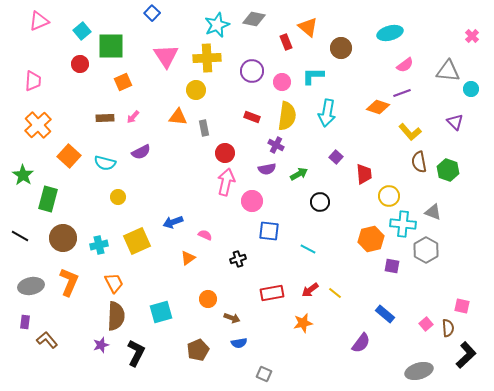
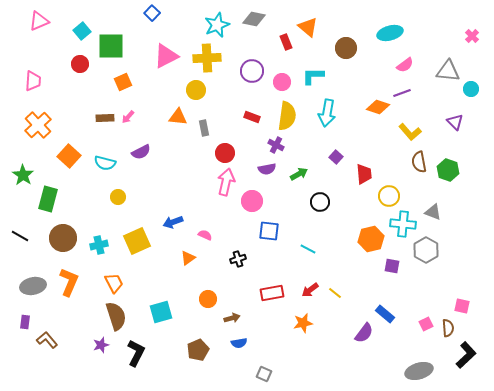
brown circle at (341, 48): moved 5 px right
pink triangle at (166, 56): rotated 36 degrees clockwise
pink arrow at (133, 117): moved 5 px left
gray ellipse at (31, 286): moved 2 px right
brown semicircle at (116, 316): rotated 20 degrees counterclockwise
brown arrow at (232, 318): rotated 35 degrees counterclockwise
pink square at (426, 324): rotated 16 degrees clockwise
purple semicircle at (361, 343): moved 3 px right, 10 px up
